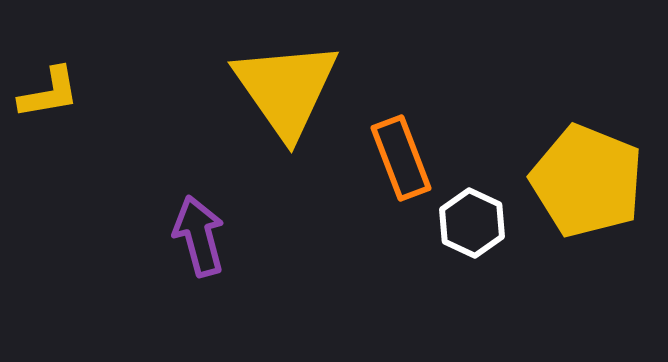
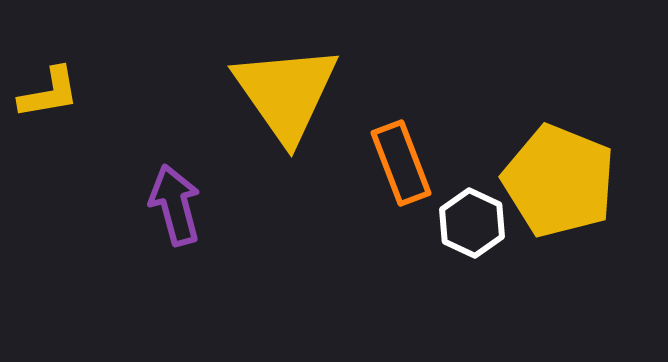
yellow triangle: moved 4 px down
orange rectangle: moved 5 px down
yellow pentagon: moved 28 px left
purple arrow: moved 24 px left, 31 px up
